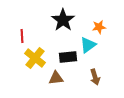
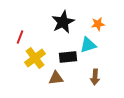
black star: moved 2 px down; rotated 10 degrees clockwise
orange star: moved 1 px left, 3 px up
red line: moved 2 px left, 1 px down; rotated 24 degrees clockwise
cyan triangle: rotated 18 degrees clockwise
yellow cross: rotated 15 degrees clockwise
brown arrow: rotated 21 degrees clockwise
